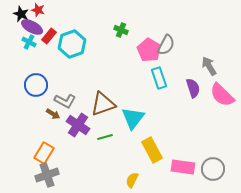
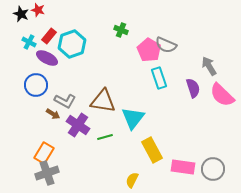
purple ellipse: moved 15 px right, 31 px down
gray semicircle: rotated 85 degrees clockwise
brown triangle: moved 3 px up; rotated 28 degrees clockwise
gray cross: moved 2 px up
